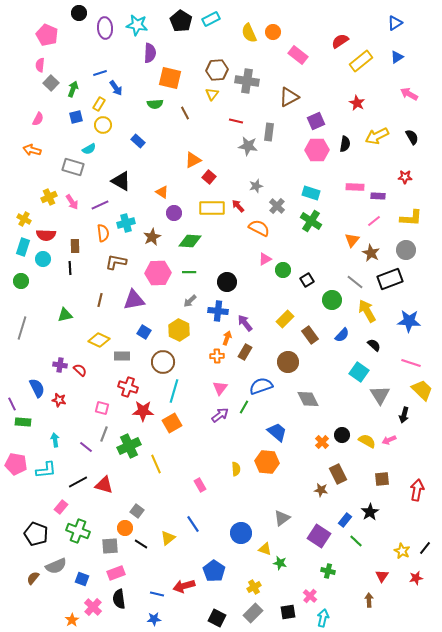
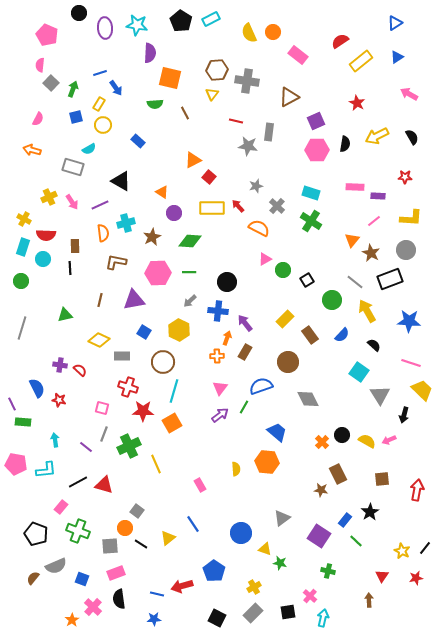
red arrow at (184, 586): moved 2 px left
